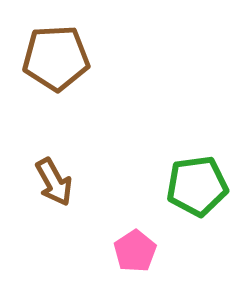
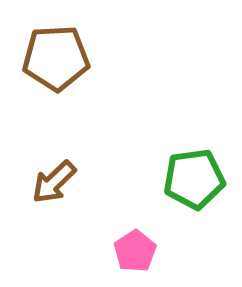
brown arrow: rotated 75 degrees clockwise
green pentagon: moved 3 px left, 7 px up
